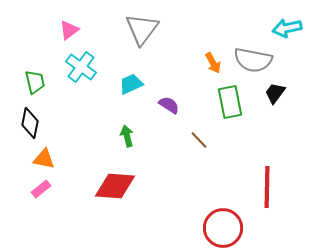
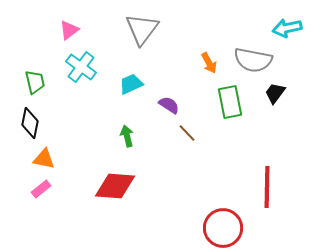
orange arrow: moved 4 px left
brown line: moved 12 px left, 7 px up
